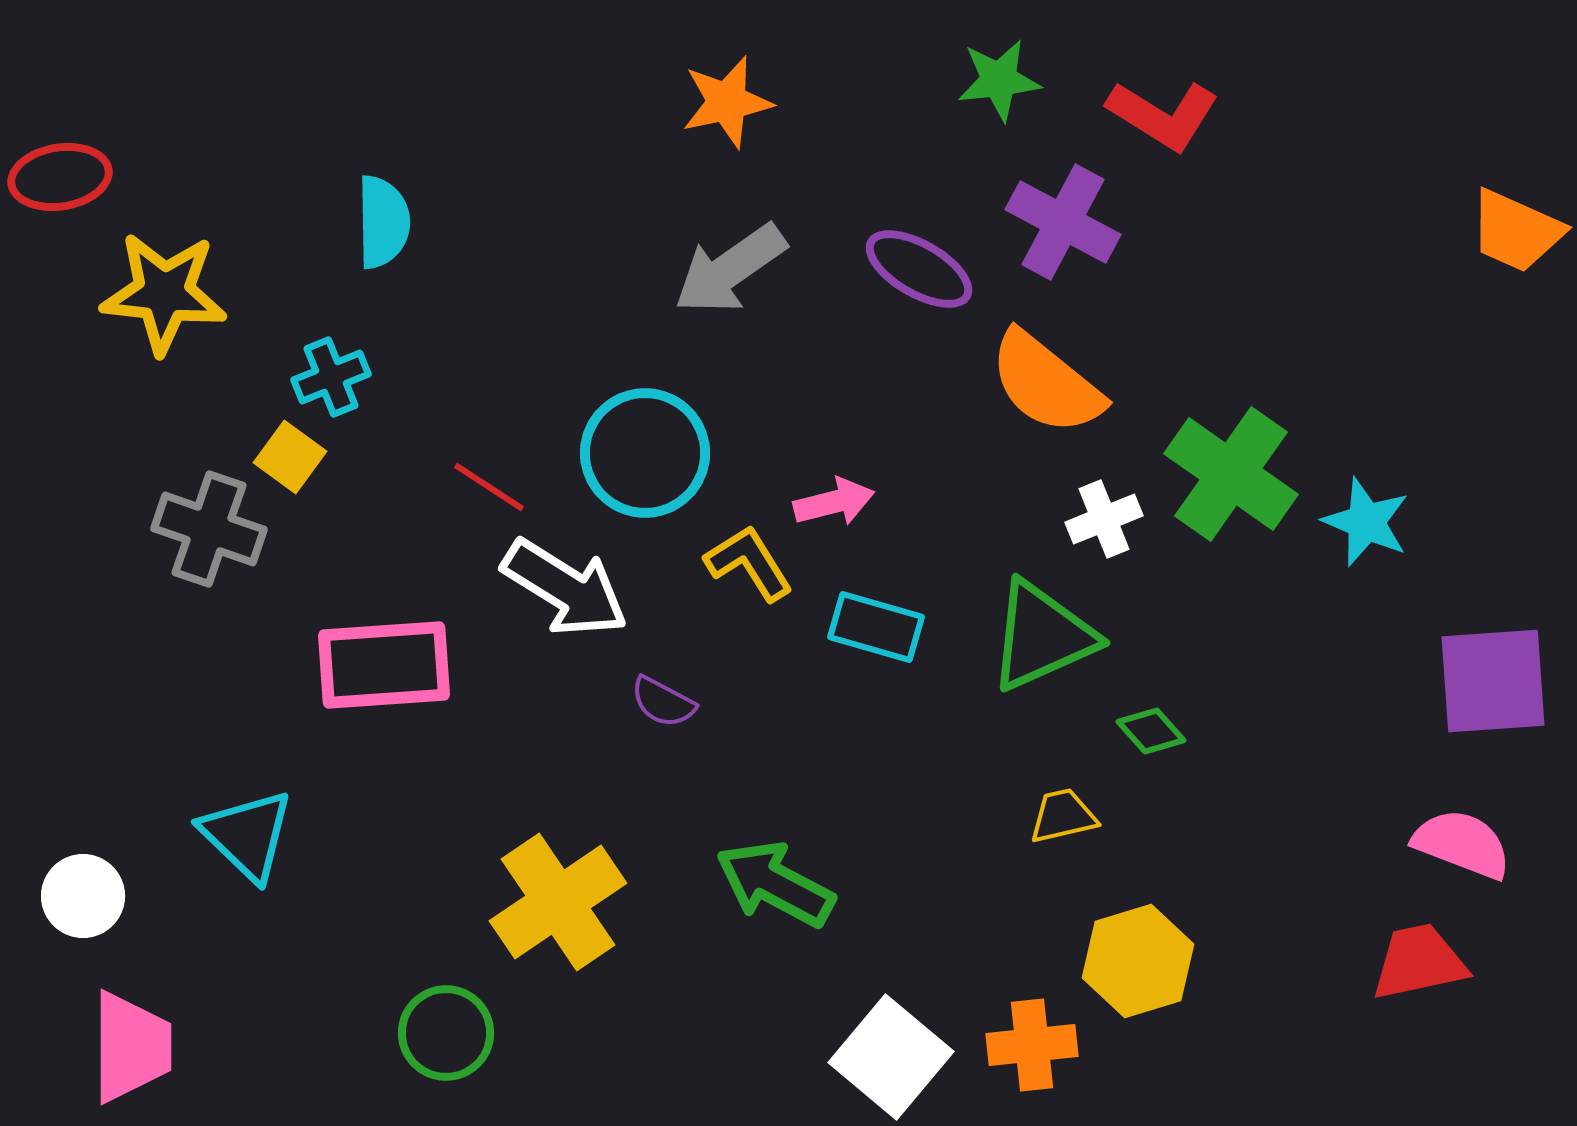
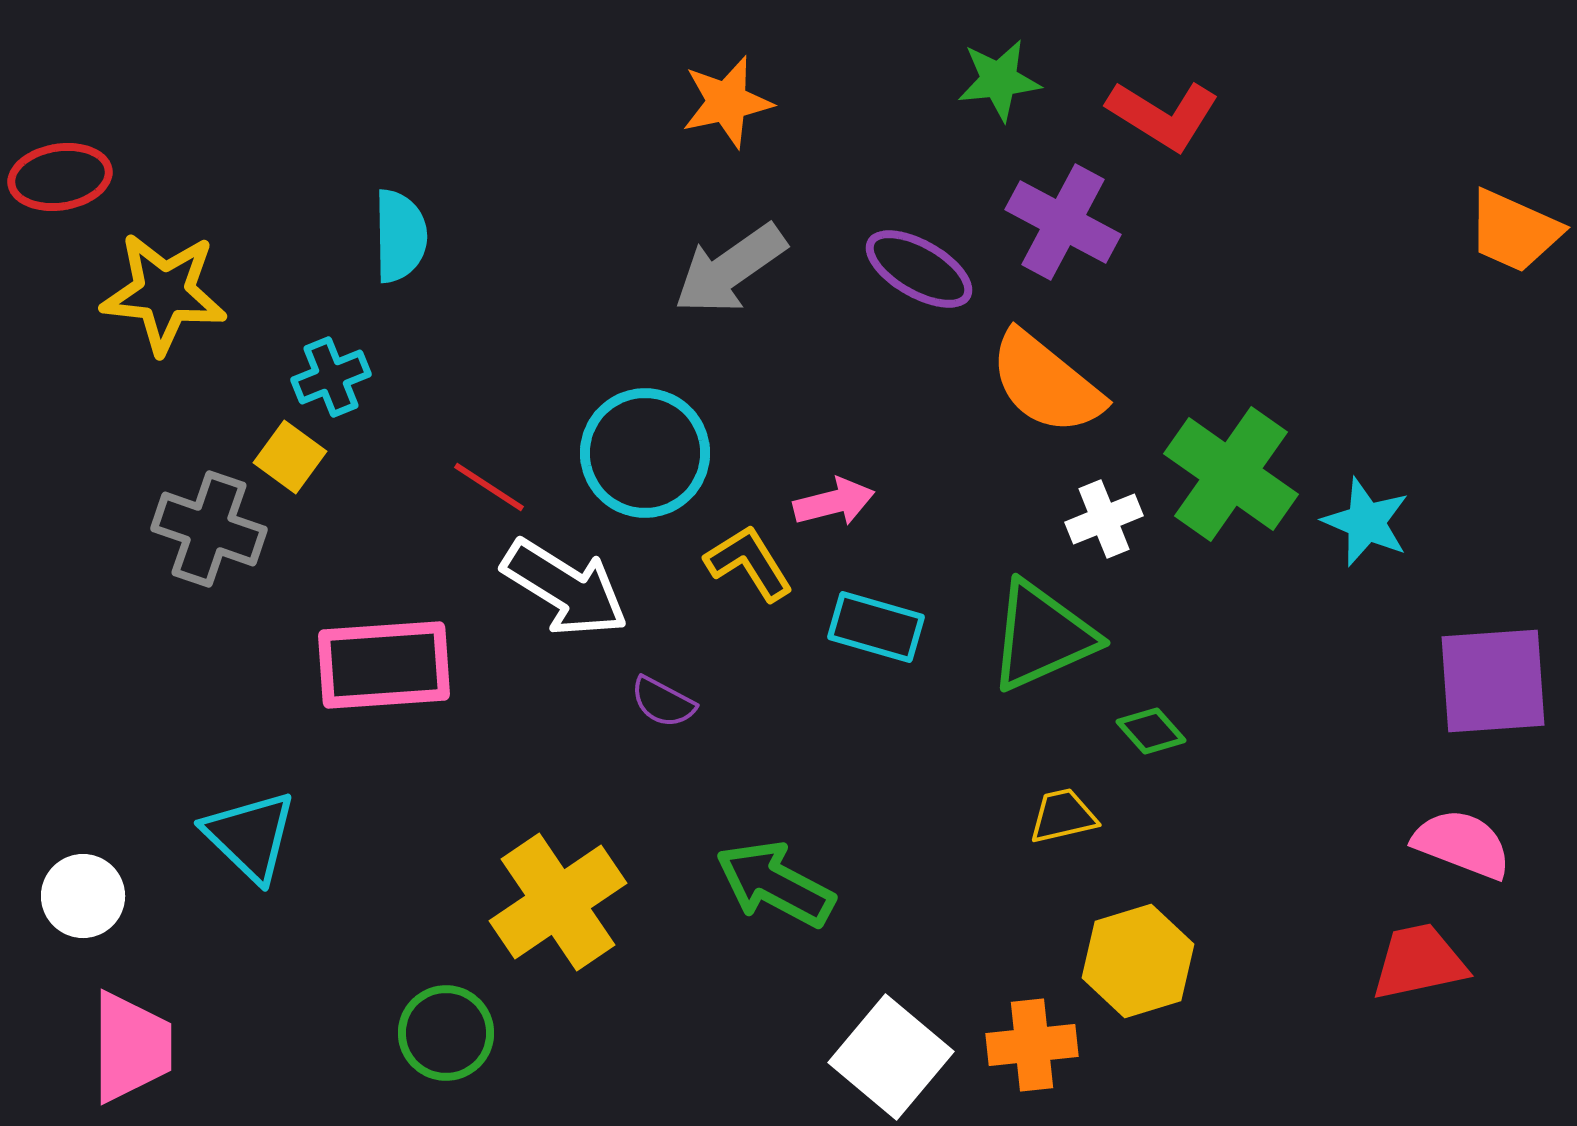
cyan semicircle: moved 17 px right, 14 px down
orange trapezoid: moved 2 px left
cyan triangle: moved 3 px right, 1 px down
